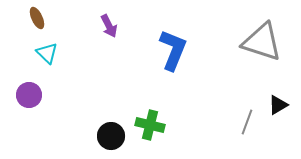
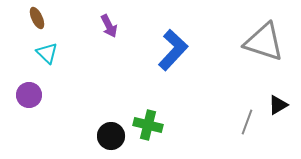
gray triangle: moved 2 px right
blue L-shape: rotated 21 degrees clockwise
green cross: moved 2 px left
